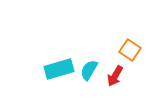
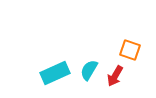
orange square: rotated 15 degrees counterclockwise
cyan rectangle: moved 4 px left, 4 px down; rotated 8 degrees counterclockwise
